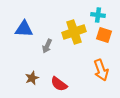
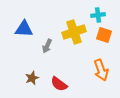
cyan cross: rotated 16 degrees counterclockwise
